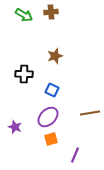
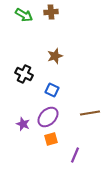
black cross: rotated 24 degrees clockwise
purple star: moved 8 px right, 3 px up
